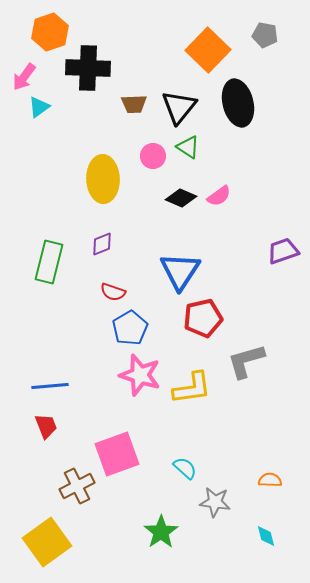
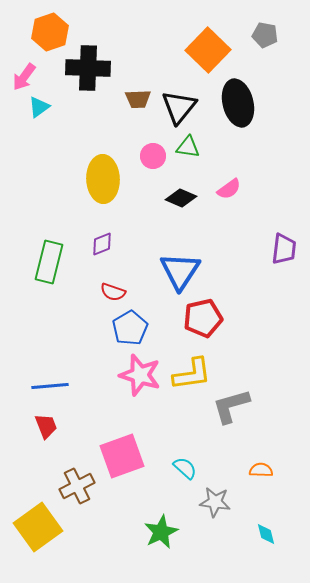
brown trapezoid: moved 4 px right, 5 px up
green triangle: rotated 25 degrees counterclockwise
pink semicircle: moved 10 px right, 7 px up
purple trapezoid: moved 1 px right, 2 px up; rotated 116 degrees clockwise
gray L-shape: moved 15 px left, 45 px down
yellow L-shape: moved 14 px up
pink square: moved 5 px right, 2 px down
orange semicircle: moved 9 px left, 10 px up
green star: rotated 8 degrees clockwise
cyan diamond: moved 2 px up
yellow square: moved 9 px left, 15 px up
